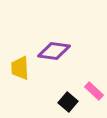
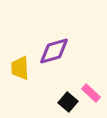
purple diamond: rotated 24 degrees counterclockwise
pink rectangle: moved 3 px left, 2 px down
